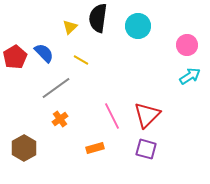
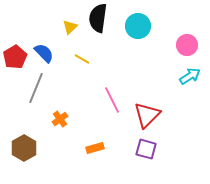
yellow line: moved 1 px right, 1 px up
gray line: moved 20 px left; rotated 32 degrees counterclockwise
pink line: moved 16 px up
